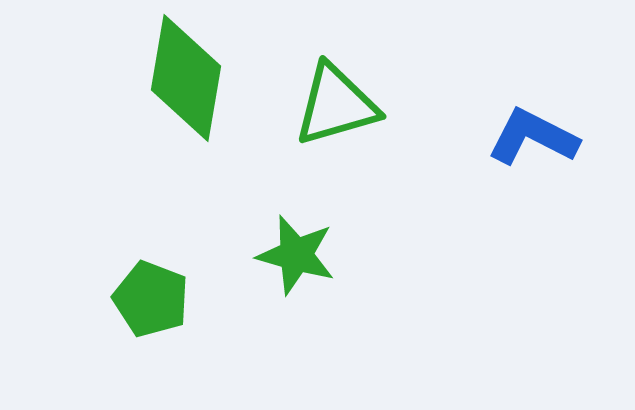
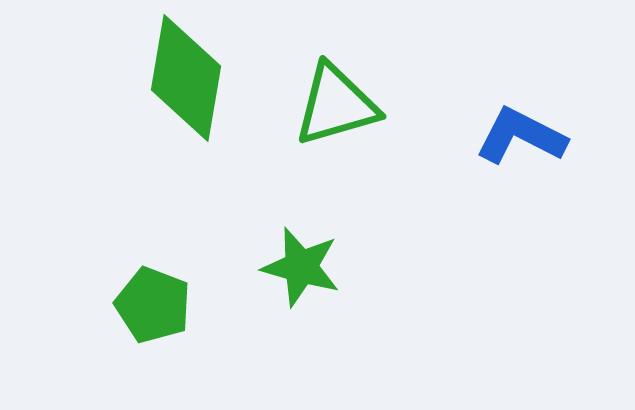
blue L-shape: moved 12 px left, 1 px up
green star: moved 5 px right, 12 px down
green pentagon: moved 2 px right, 6 px down
